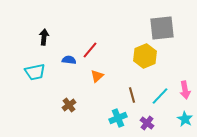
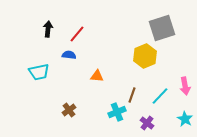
gray square: rotated 12 degrees counterclockwise
black arrow: moved 4 px right, 8 px up
red line: moved 13 px left, 16 px up
blue semicircle: moved 5 px up
cyan trapezoid: moved 4 px right
orange triangle: rotated 48 degrees clockwise
pink arrow: moved 4 px up
brown line: rotated 35 degrees clockwise
brown cross: moved 5 px down
cyan cross: moved 1 px left, 6 px up
